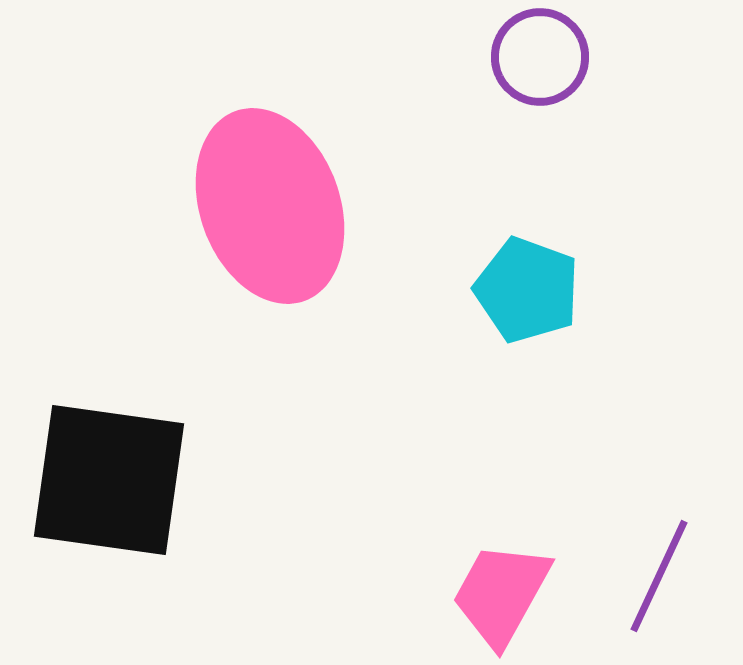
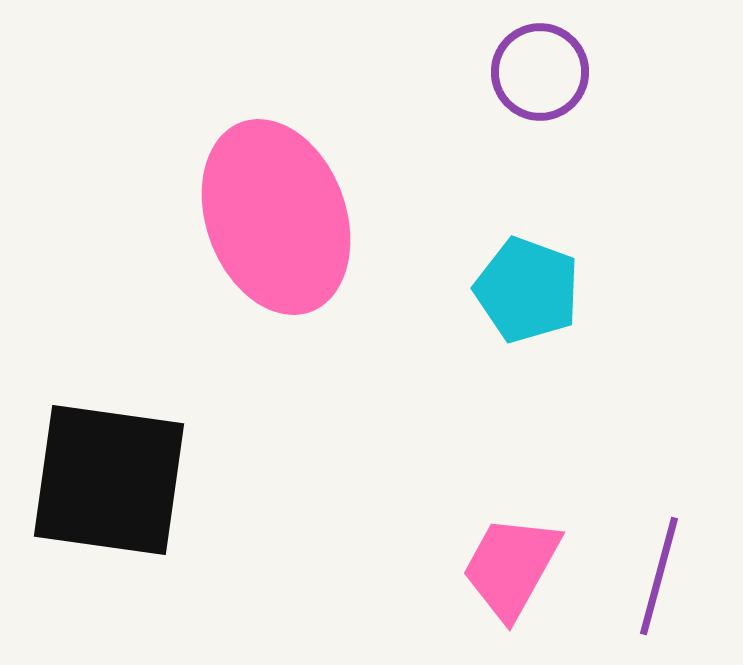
purple circle: moved 15 px down
pink ellipse: moved 6 px right, 11 px down
purple line: rotated 10 degrees counterclockwise
pink trapezoid: moved 10 px right, 27 px up
